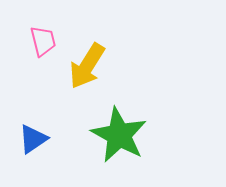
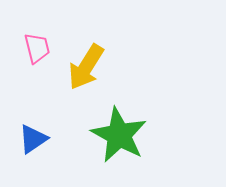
pink trapezoid: moved 6 px left, 7 px down
yellow arrow: moved 1 px left, 1 px down
